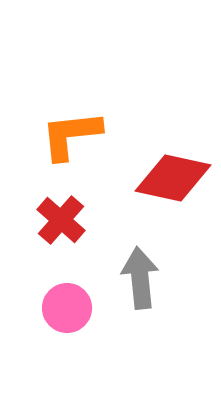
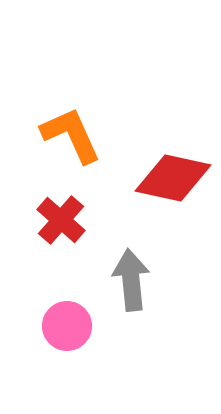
orange L-shape: rotated 72 degrees clockwise
gray arrow: moved 9 px left, 2 px down
pink circle: moved 18 px down
